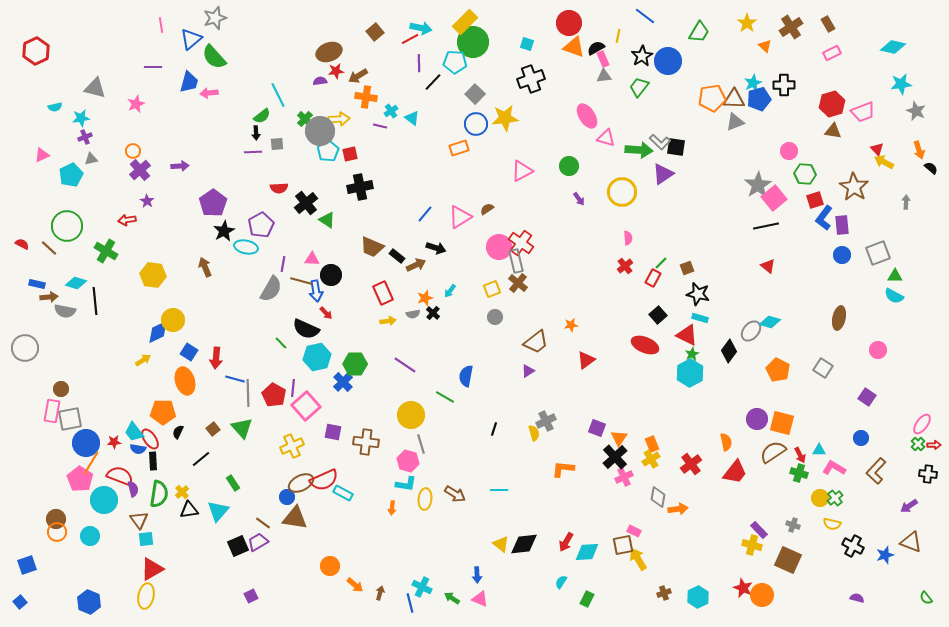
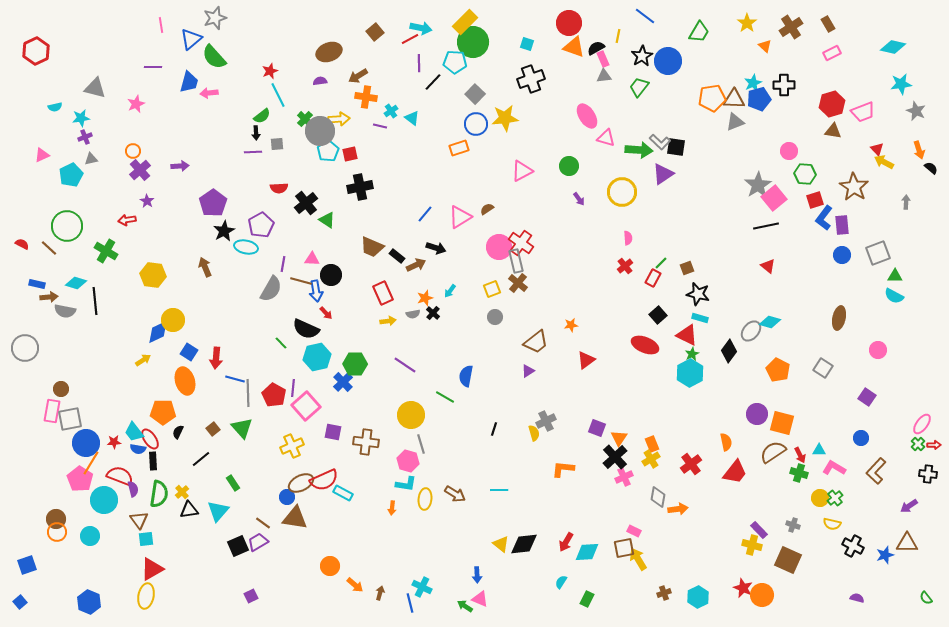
red star at (336, 71): moved 66 px left; rotated 14 degrees counterclockwise
purple circle at (757, 419): moved 5 px up
brown triangle at (911, 542): moved 4 px left, 1 px down; rotated 20 degrees counterclockwise
brown square at (623, 545): moved 1 px right, 3 px down
green arrow at (452, 598): moved 13 px right, 8 px down
